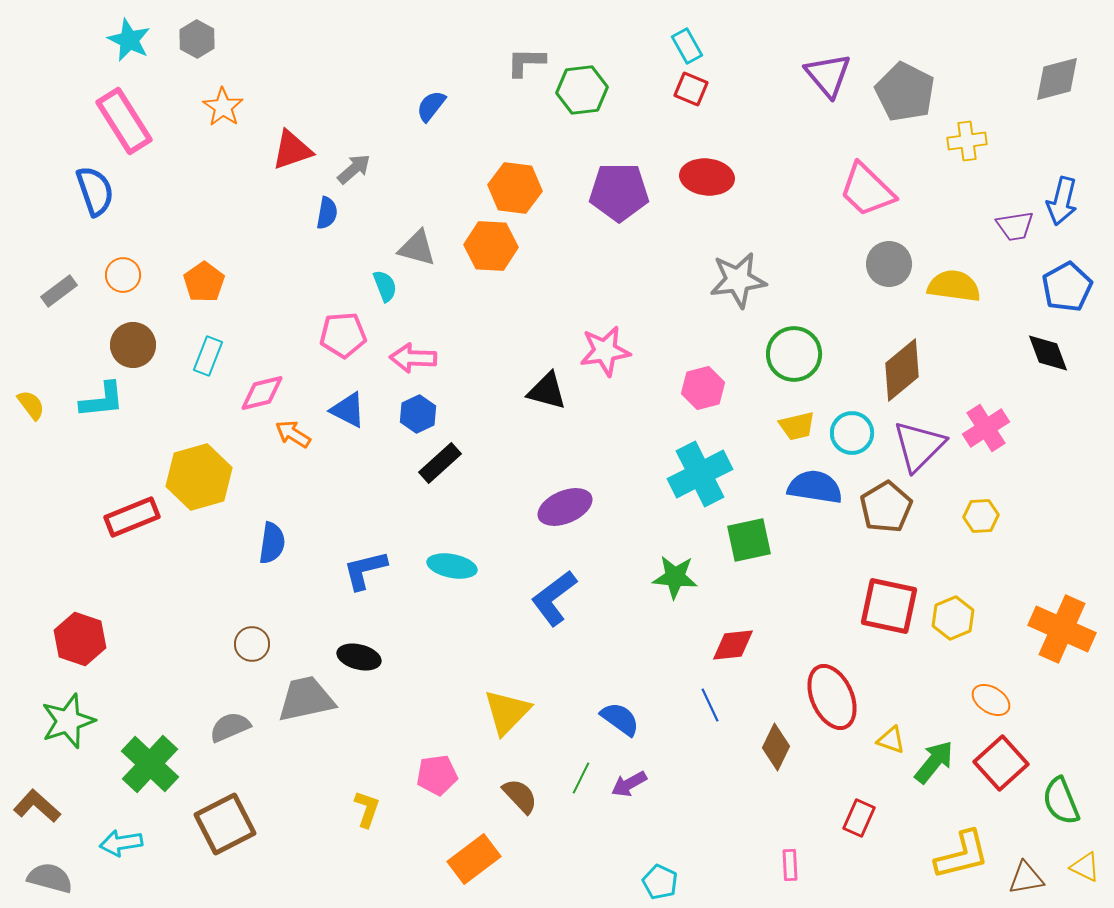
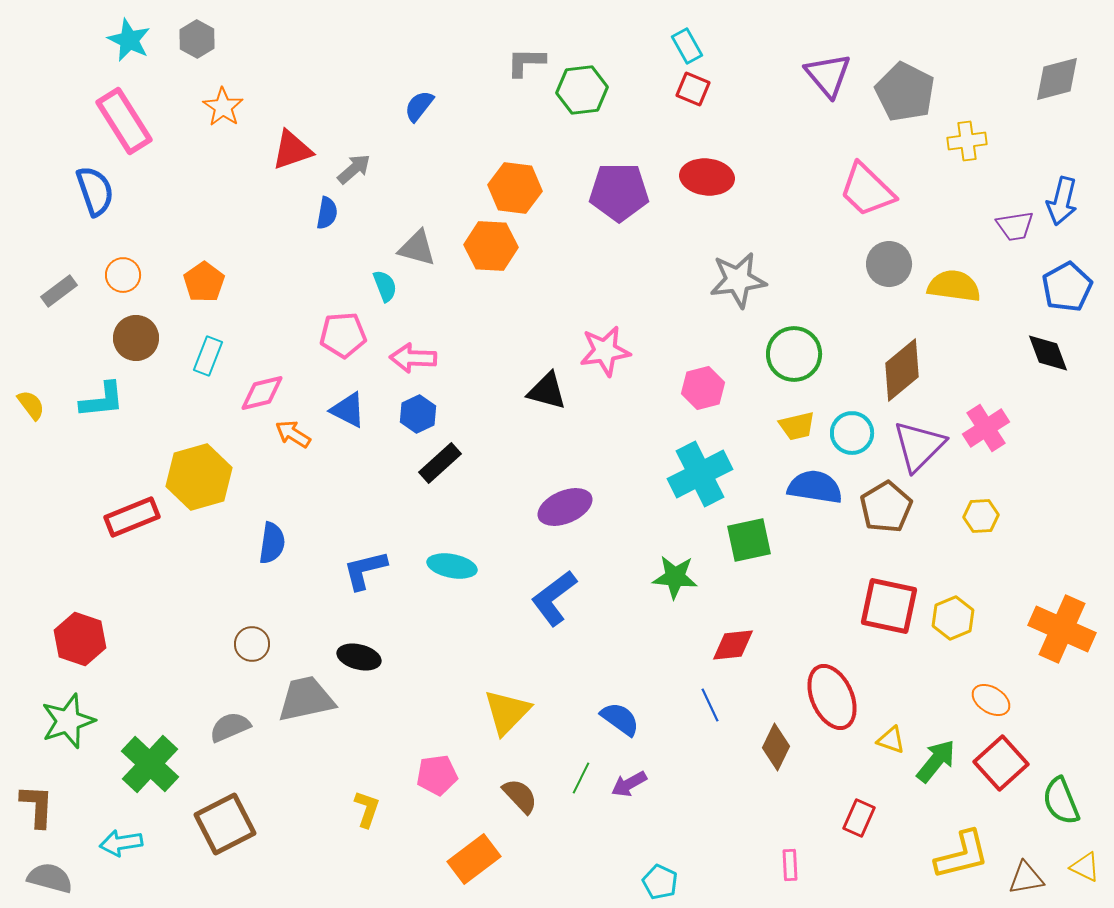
red square at (691, 89): moved 2 px right
blue semicircle at (431, 106): moved 12 px left
brown circle at (133, 345): moved 3 px right, 7 px up
green arrow at (934, 762): moved 2 px right, 1 px up
brown L-shape at (37, 806): rotated 51 degrees clockwise
